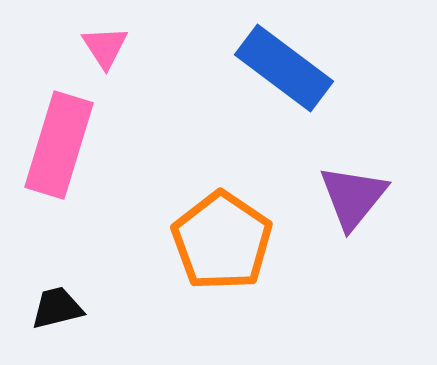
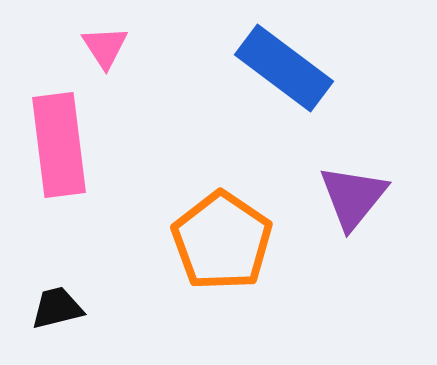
pink rectangle: rotated 24 degrees counterclockwise
